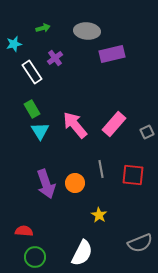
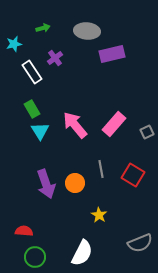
red square: rotated 25 degrees clockwise
